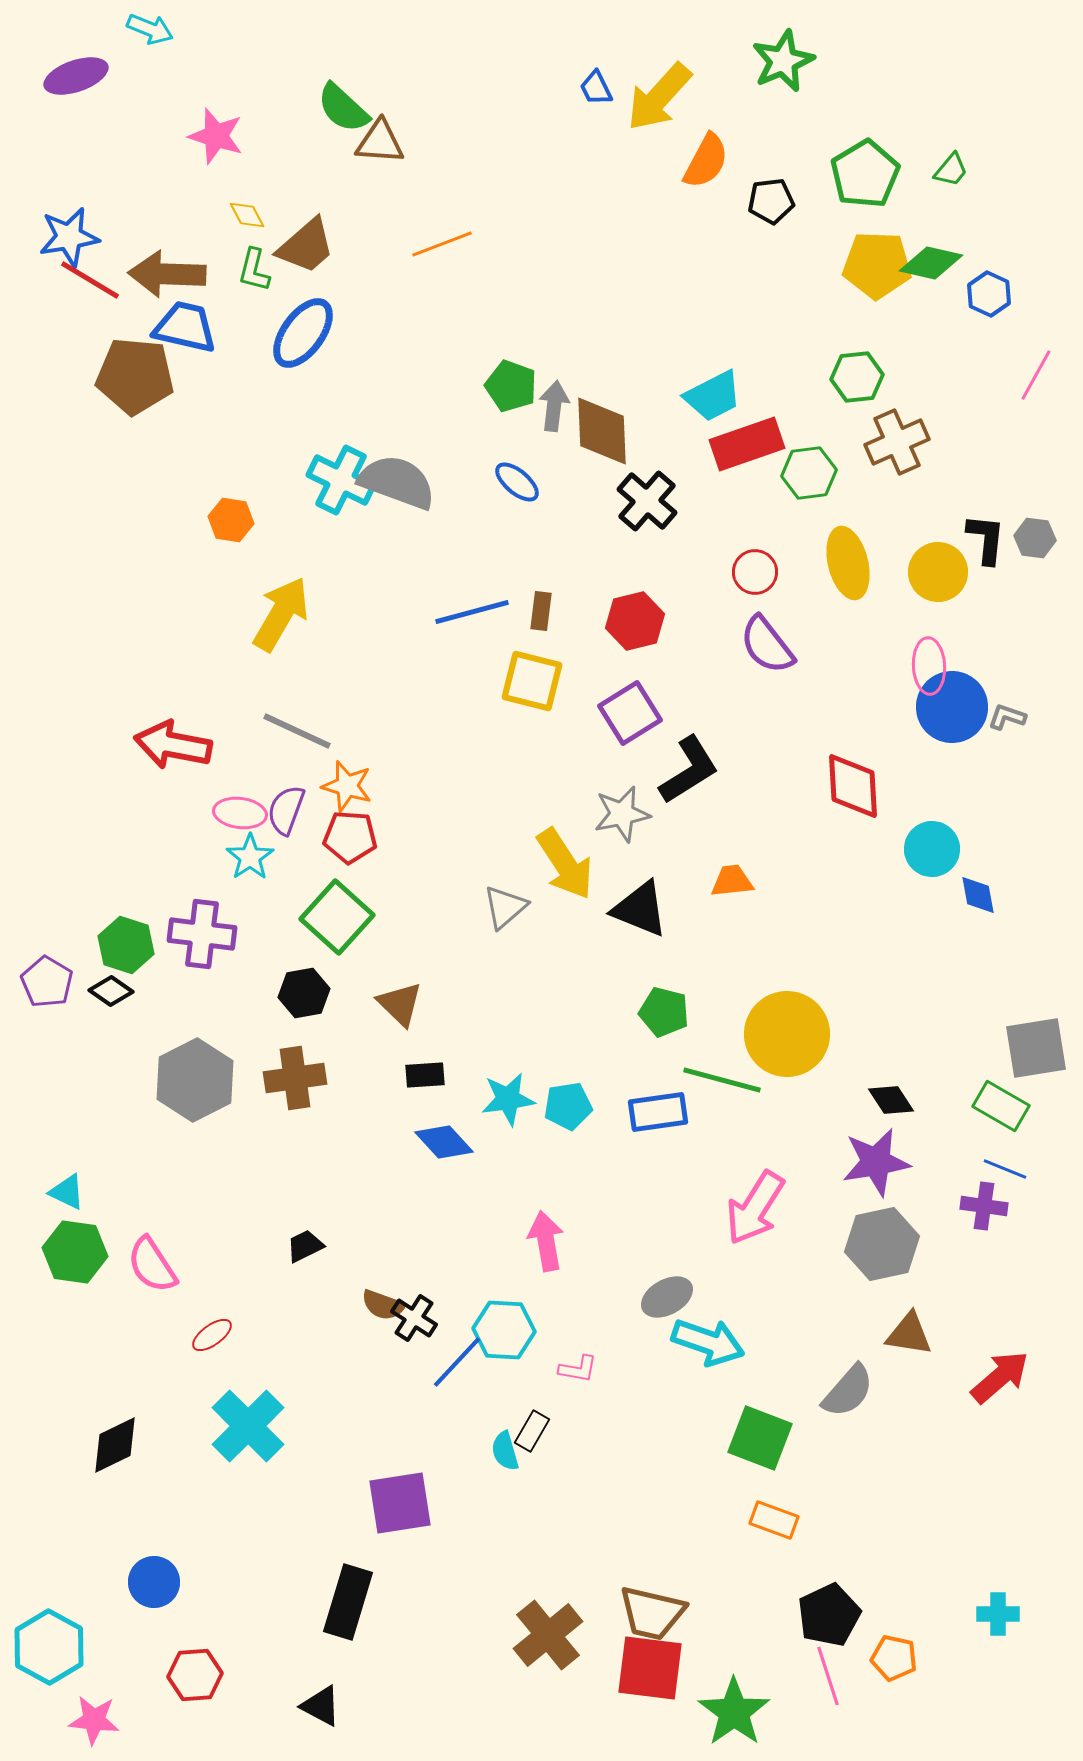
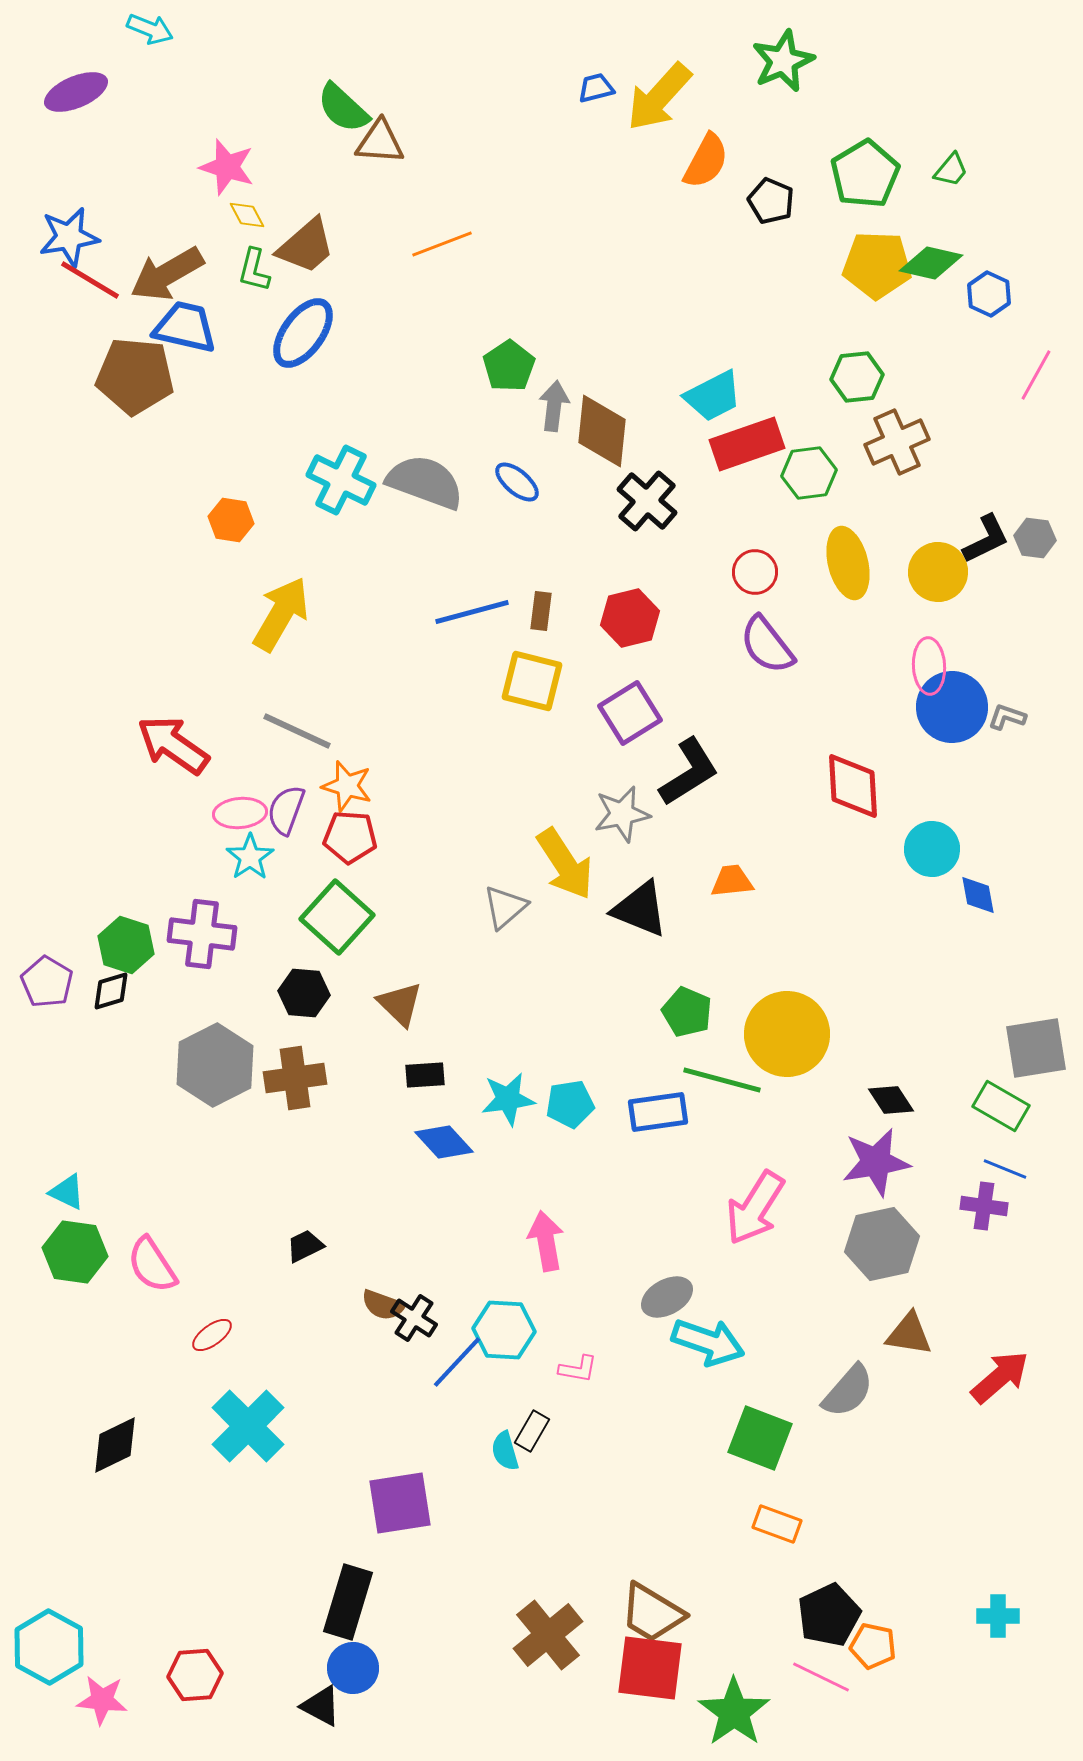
purple ellipse at (76, 76): moved 16 px down; rotated 4 degrees counterclockwise
blue trapezoid at (596, 88): rotated 102 degrees clockwise
pink star at (216, 136): moved 11 px right, 31 px down
black pentagon at (771, 201): rotated 30 degrees clockwise
brown arrow at (167, 274): rotated 32 degrees counterclockwise
green pentagon at (511, 386): moved 2 px left, 20 px up; rotated 18 degrees clockwise
brown diamond at (602, 431): rotated 8 degrees clockwise
gray semicircle at (397, 482): moved 28 px right
black L-shape at (986, 539): rotated 58 degrees clockwise
red hexagon at (635, 621): moved 5 px left, 3 px up
red arrow at (173, 745): rotated 24 degrees clockwise
black L-shape at (689, 770): moved 2 px down
pink ellipse at (240, 813): rotated 12 degrees counterclockwise
black diamond at (111, 991): rotated 51 degrees counterclockwise
black hexagon at (304, 993): rotated 15 degrees clockwise
green pentagon at (664, 1012): moved 23 px right; rotated 9 degrees clockwise
gray hexagon at (195, 1080): moved 20 px right, 15 px up
cyan pentagon at (568, 1106): moved 2 px right, 2 px up
orange rectangle at (774, 1520): moved 3 px right, 4 px down
blue circle at (154, 1582): moved 199 px right, 86 px down
brown trapezoid at (652, 1613): rotated 18 degrees clockwise
cyan cross at (998, 1614): moved 2 px down
orange pentagon at (894, 1658): moved 21 px left, 12 px up
pink line at (828, 1676): moved 7 px left, 1 px down; rotated 46 degrees counterclockwise
pink star at (94, 1720): moved 8 px right, 20 px up
